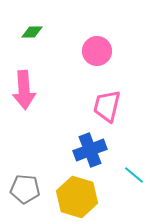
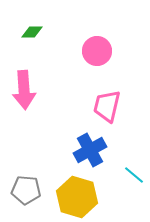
blue cross: rotated 8 degrees counterclockwise
gray pentagon: moved 1 px right, 1 px down
